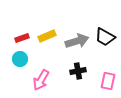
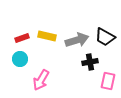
yellow rectangle: rotated 36 degrees clockwise
gray arrow: moved 1 px up
black cross: moved 12 px right, 9 px up
